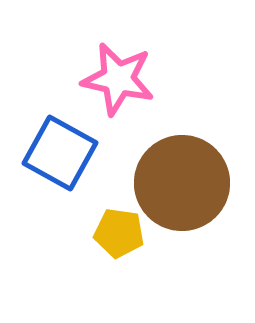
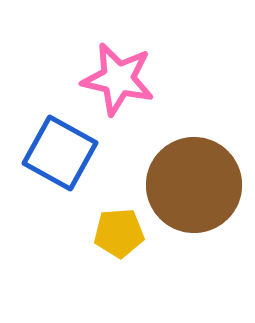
brown circle: moved 12 px right, 2 px down
yellow pentagon: rotated 12 degrees counterclockwise
